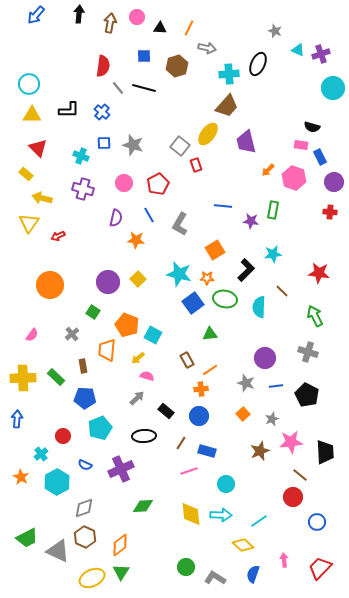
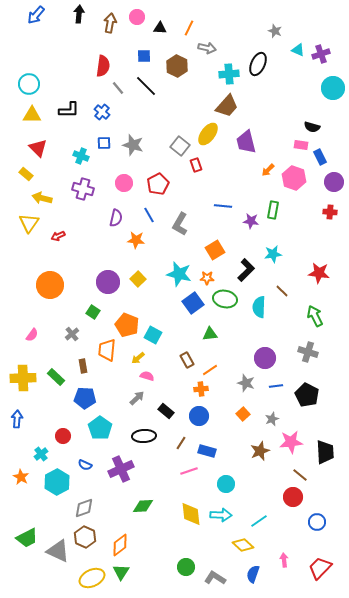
brown hexagon at (177, 66): rotated 15 degrees counterclockwise
black line at (144, 88): moved 2 px right, 2 px up; rotated 30 degrees clockwise
cyan pentagon at (100, 428): rotated 15 degrees counterclockwise
